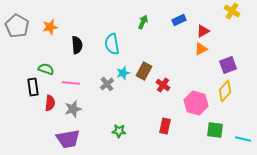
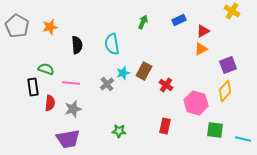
red cross: moved 3 px right
